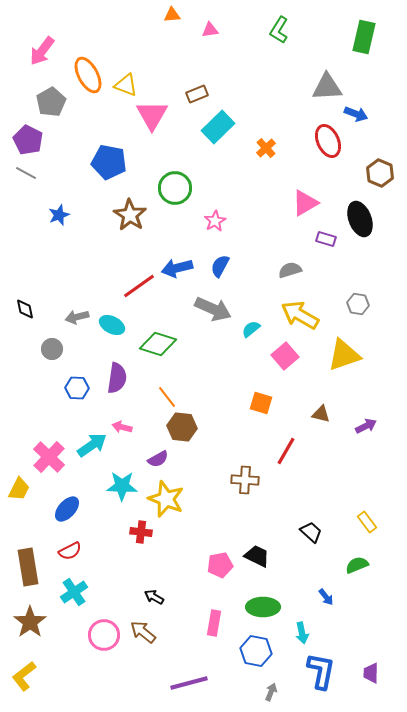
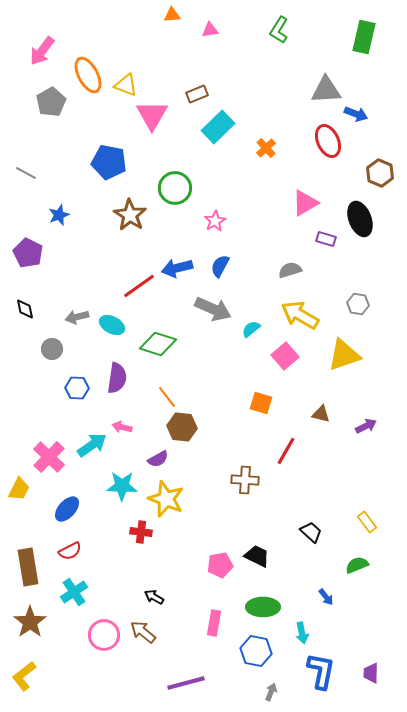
gray triangle at (327, 87): moved 1 px left, 3 px down
purple pentagon at (28, 140): moved 113 px down
purple line at (189, 683): moved 3 px left
